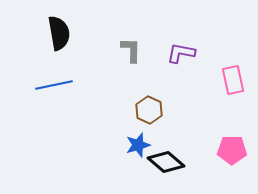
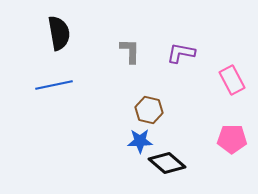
gray L-shape: moved 1 px left, 1 px down
pink rectangle: moved 1 px left; rotated 16 degrees counterclockwise
brown hexagon: rotated 12 degrees counterclockwise
blue star: moved 2 px right, 4 px up; rotated 15 degrees clockwise
pink pentagon: moved 11 px up
black diamond: moved 1 px right, 1 px down
